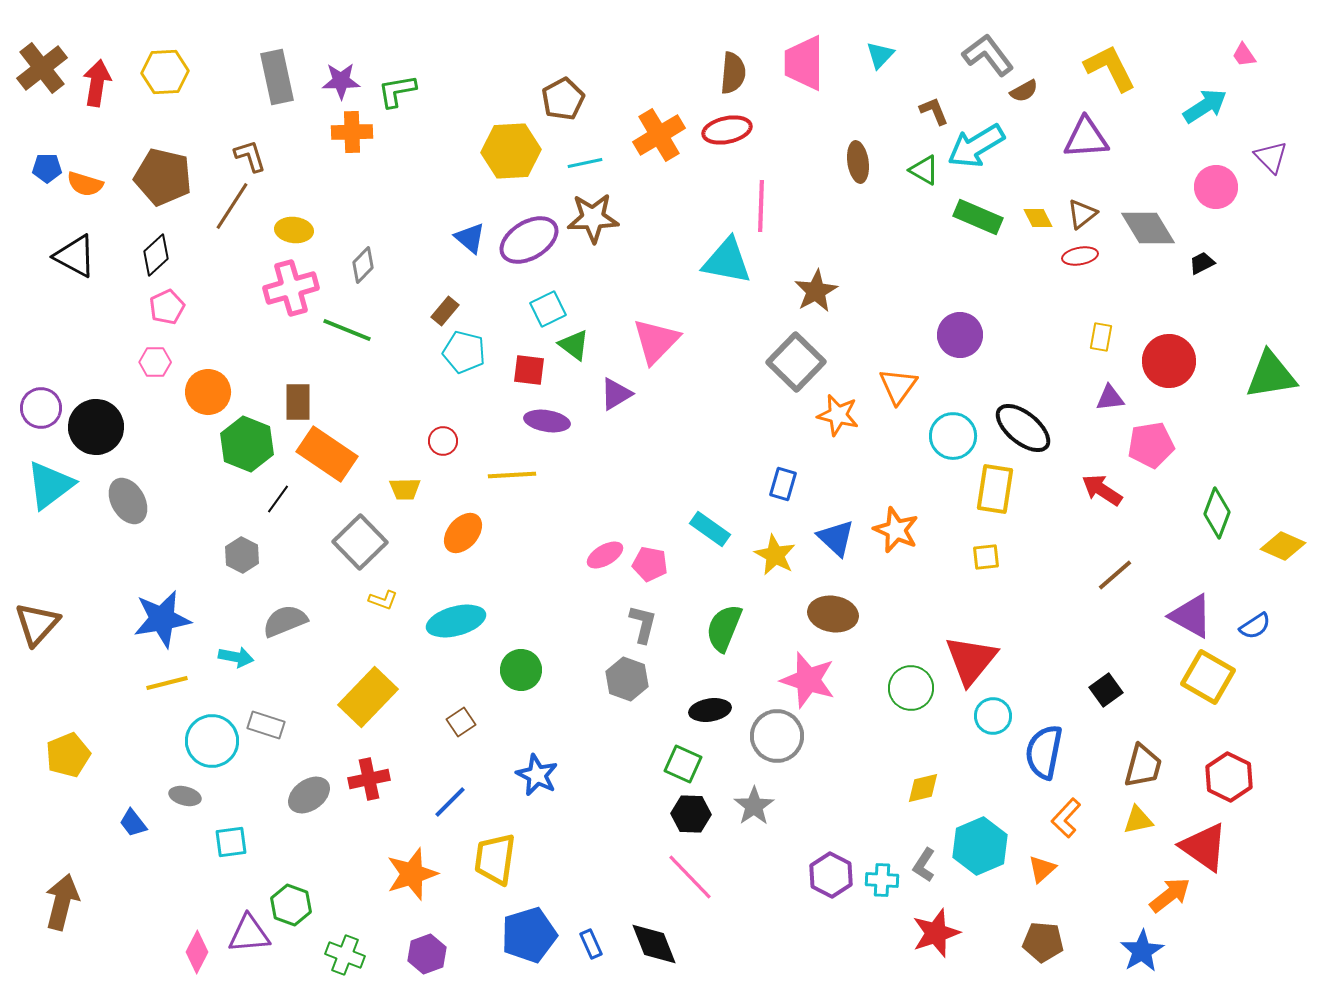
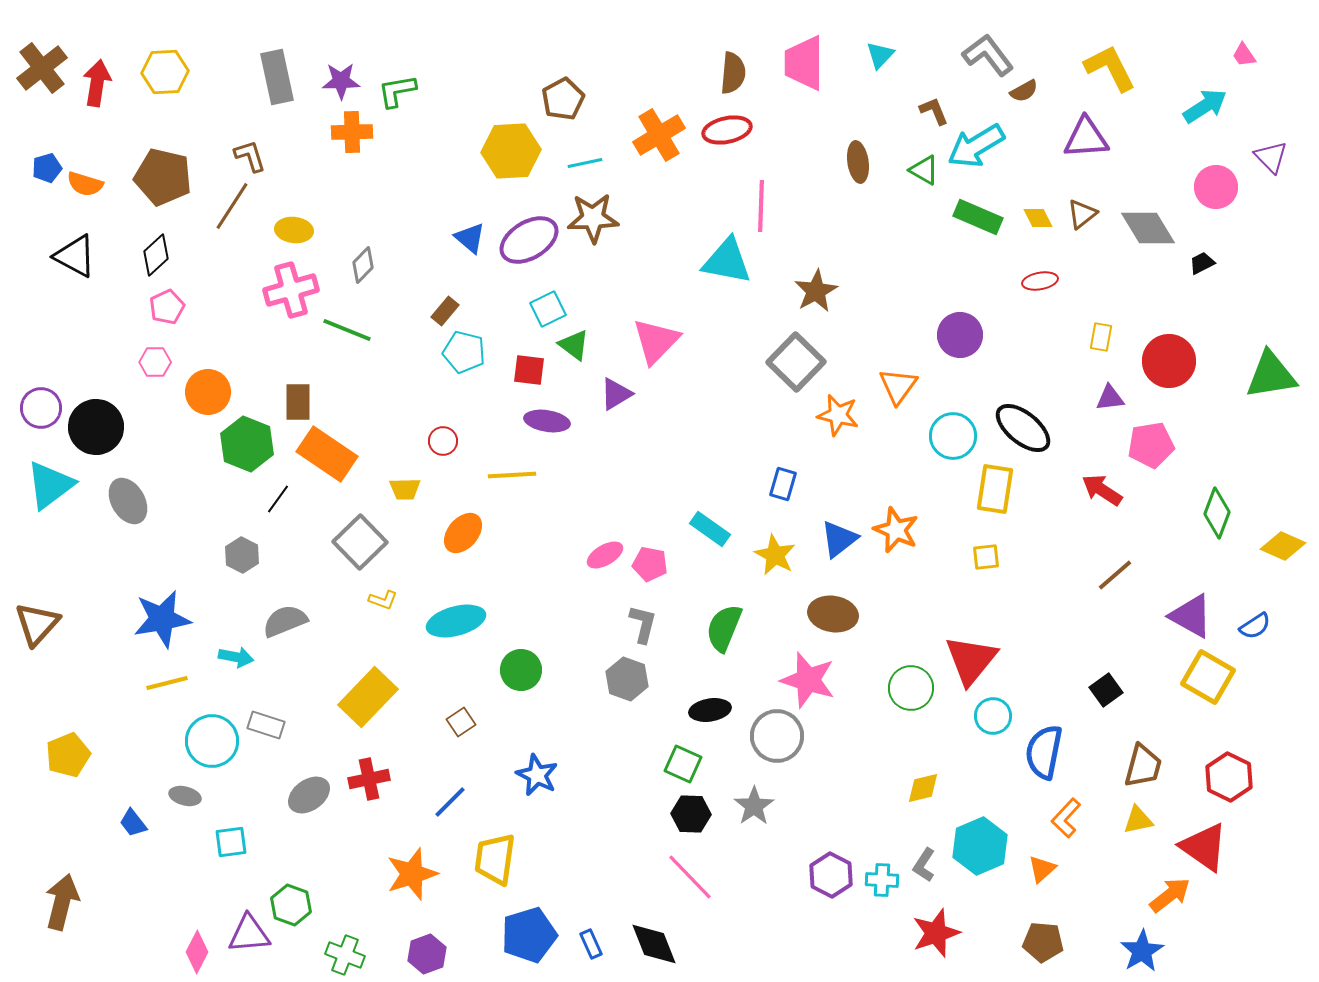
blue pentagon at (47, 168): rotated 16 degrees counterclockwise
red ellipse at (1080, 256): moved 40 px left, 25 px down
pink cross at (291, 288): moved 2 px down
blue triangle at (836, 538): moved 3 px right, 1 px down; rotated 39 degrees clockwise
